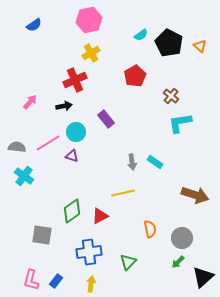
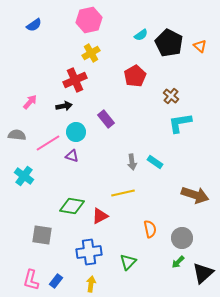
gray semicircle: moved 12 px up
green diamond: moved 5 px up; rotated 45 degrees clockwise
black triangle: moved 4 px up
